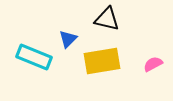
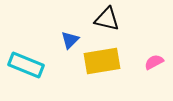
blue triangle: moved 2 px right, 1 px down
cyan rectangle: moved 8 px left, 8 px down
pink semicircle: moved 1 px right, 2 px up
